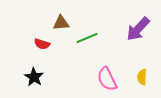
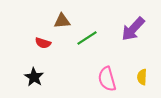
brown triangle: moved 1 px right, 2 px up
purple arrow: moved 5 px left
green line: rotated 10 degrees counterclockwise
red semicircle: moved 1 px right, 1 px up
pink semicircle: rotated 10 degrees clockwise
